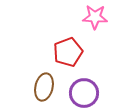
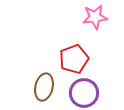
pink star: rotated 10 degrees counterclockwise
red pentagon: moved 6 px right, 7 px down
